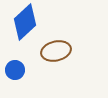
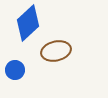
blue diamond: moved 3 px right, 1 px down
